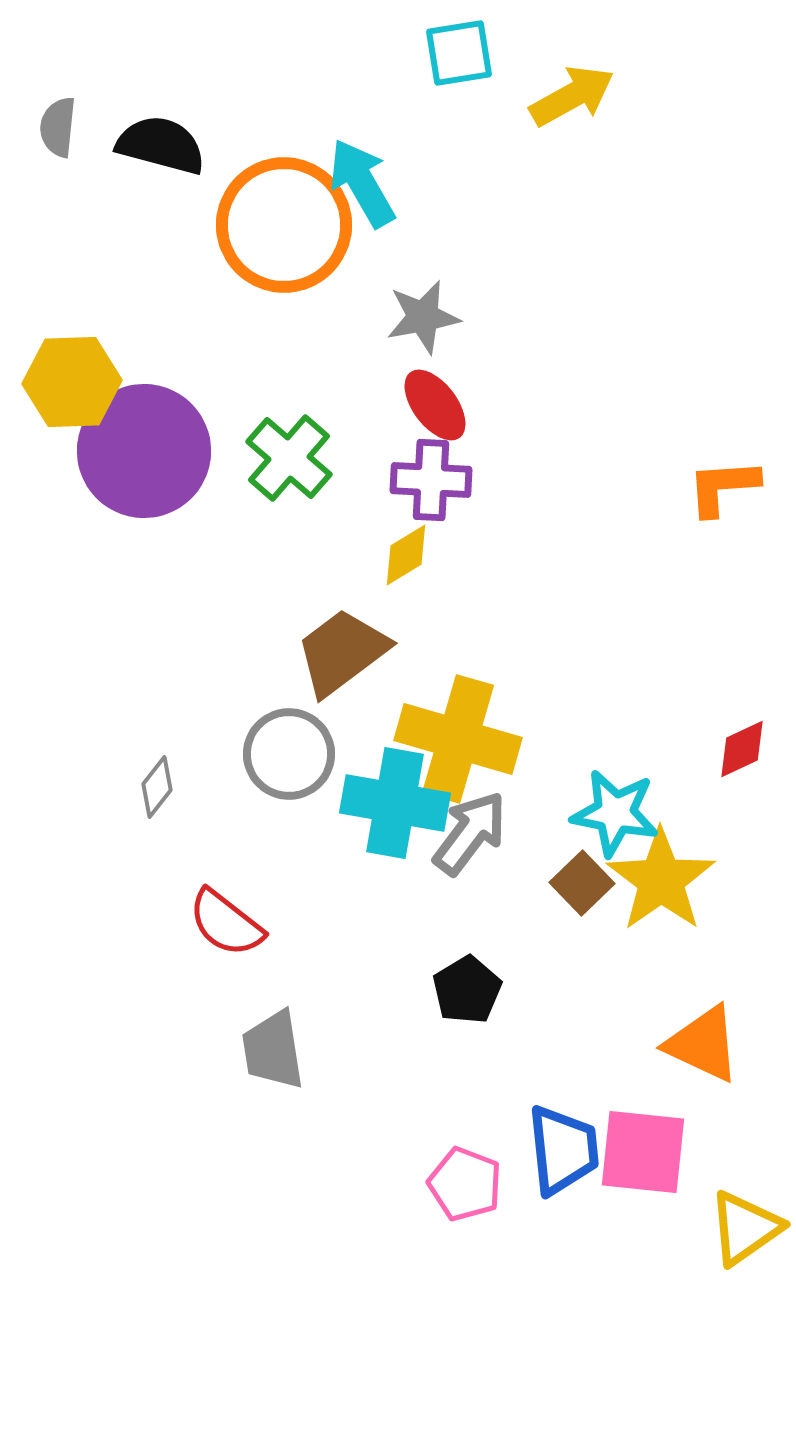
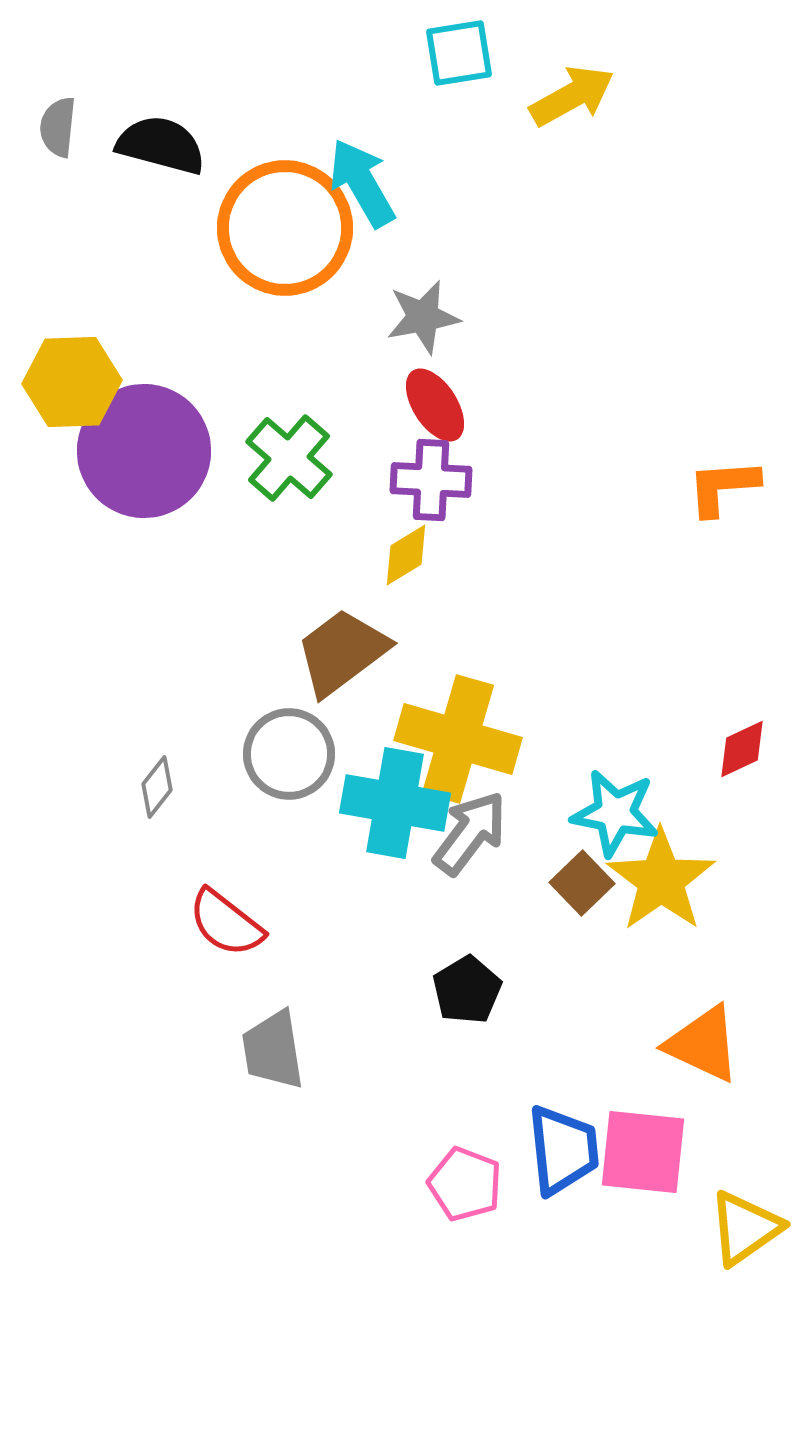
orange circle: moved 1 px right, 3 px down
red ellipse: rotated 4 degrees clockwise
